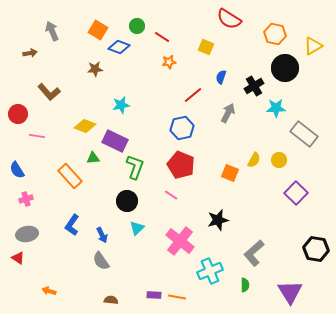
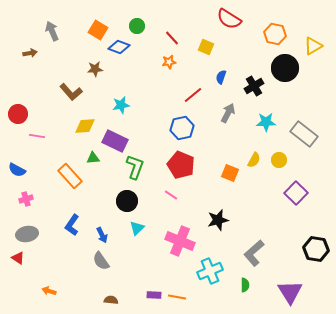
red line at (162, 37): moved 10 px right, 1 px down; rotated 14 degrees clockwise
brown L-shape at (49, 92): moved 22 px right
cyan star at (276, 108): moved 10 px left, 14 px down
yellow diamond at (85, 126): rotated 25 degrees counterclockwise
blue semicircle at (17, 170): rotated 30 degrees counterclockwise
pink cross at (180, 241): rotated 16 degrees counterclockwise
